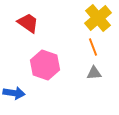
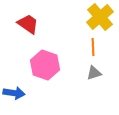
yellow cross: moved 2 px right, 1 px up
red trapezoid: moved 1 px down
orange line: rotated 18 degrees clockwise
gray triangle: rotated 14 degrees counterclockwise
